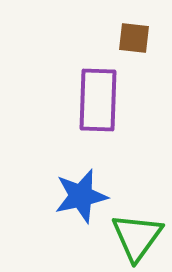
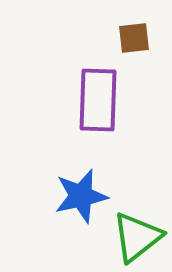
brown square: rotated 12 degrees counterclockwise
green triangle: rotated 16 degrees clockwise
